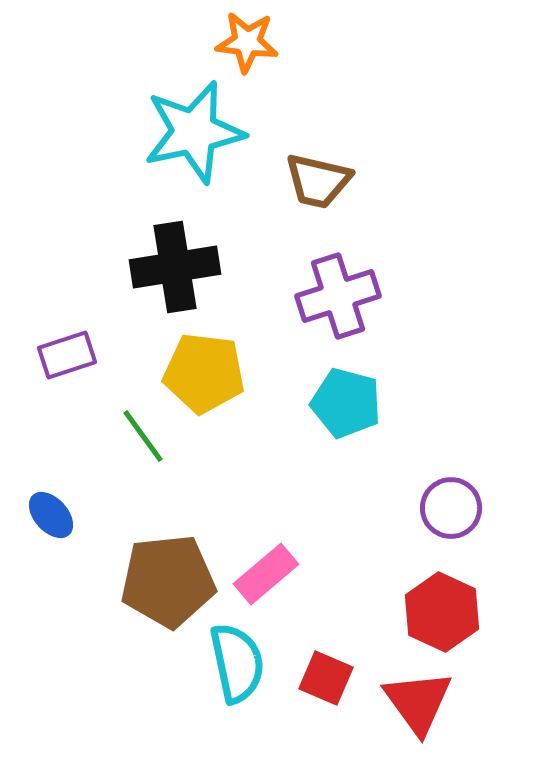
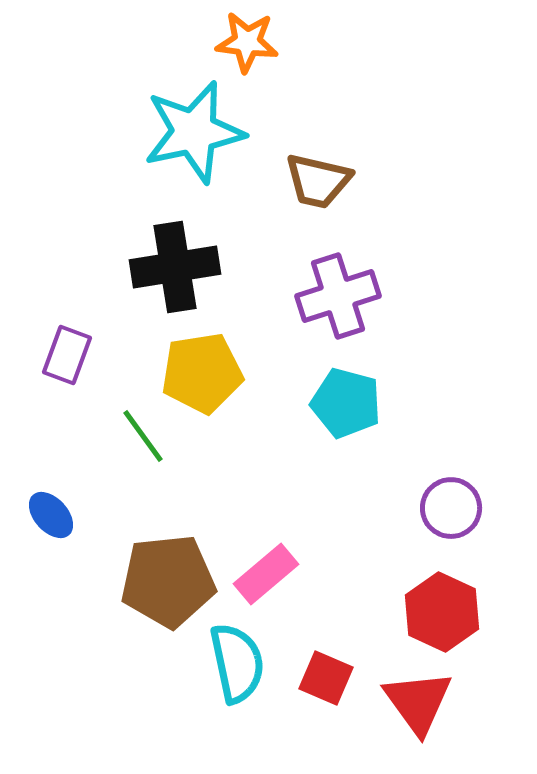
purple rectangle: rotated 52 degrees counterclockwise
yellow pentagon: moved 2 px left; rotated 16 degrees counterclockwise
